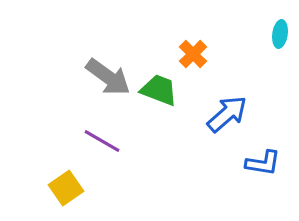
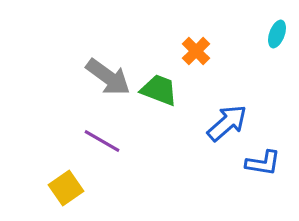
cyan ellipse: moved 3 px left; rotated 12 degrees clockwise
orange cross: moved 3 px right, 3 px up
blue arrow: moved 9 px down
